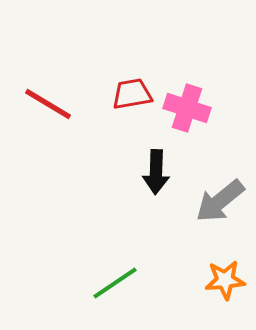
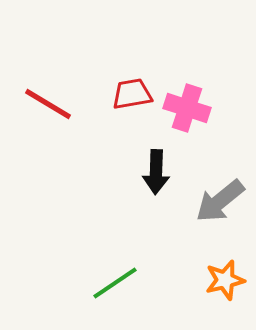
orange star: rotated 9 degrees counterclockwise
